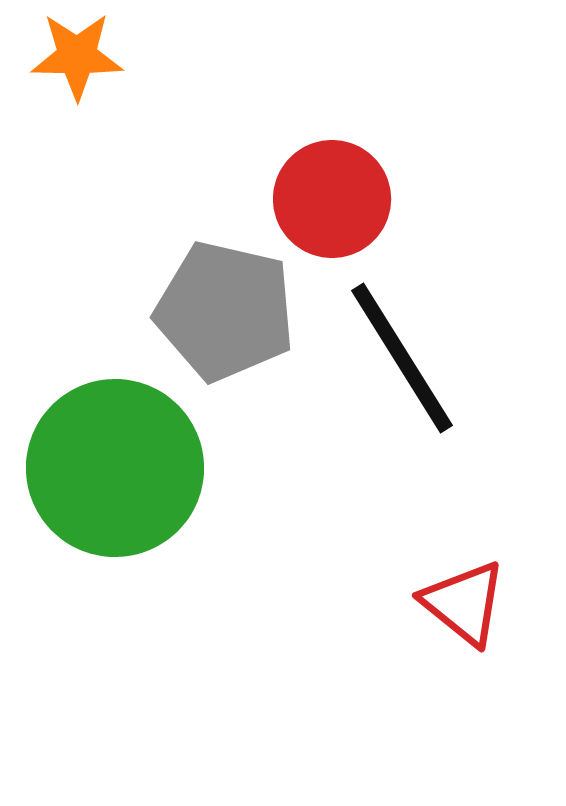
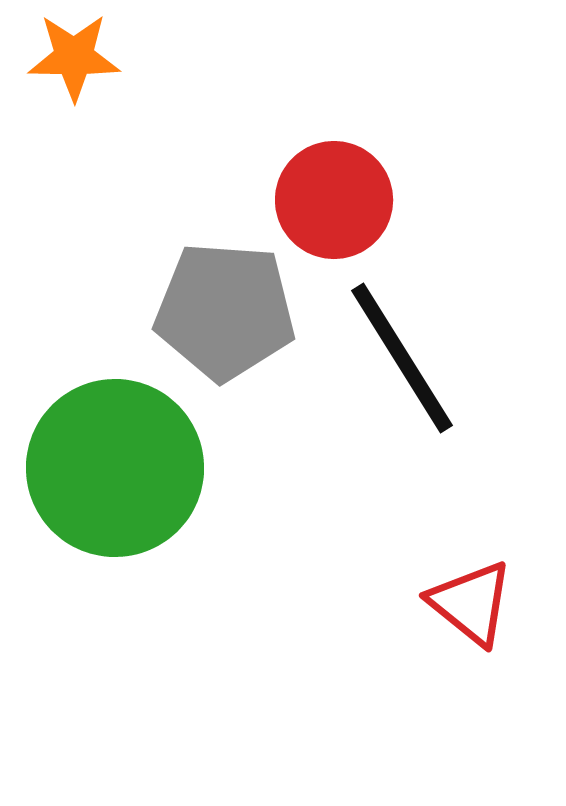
orange star: moved 3 px left, 1 px down
red circle: moved 2 px right, 1 px down
gray pentagon: rotated 9 degrees counterclockwise
red triangle: moved 7 px right
